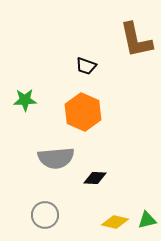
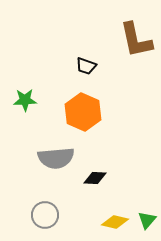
green triangle: rotated 36 degrees counterclockwise
